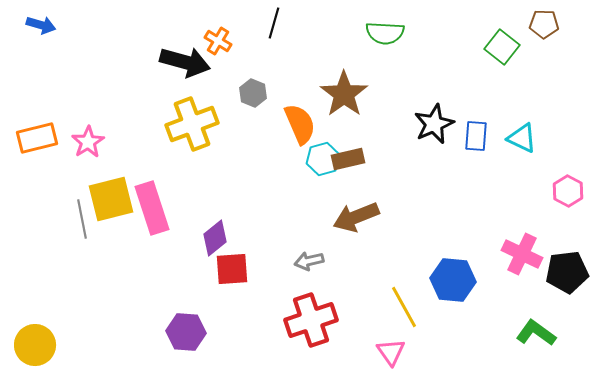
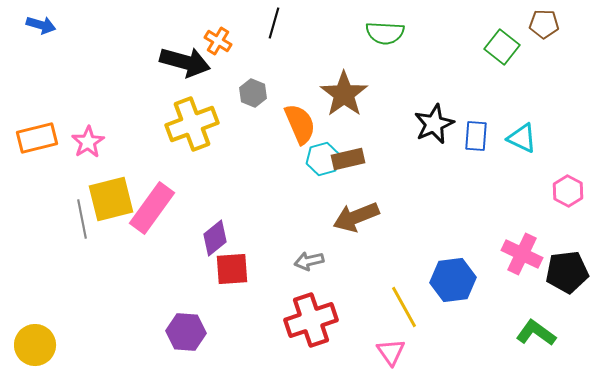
pink rectangle: rotated 54 degrees clockwise
blue hexagon: rotated 12 degrees counterclockwise
